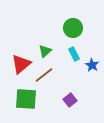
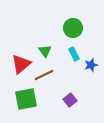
green triangle: rotated 24 degrees counterclockwise
blue star: moved 1 px left; rotated 24 degrees clockwise
brown line: rotated 12 degrees clockwise
green square: rotated 15 degrees counterclockwise
